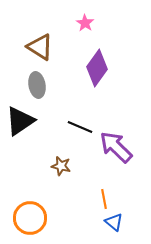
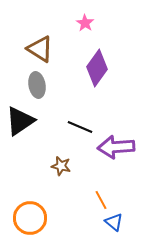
brown triangle: moved 2 px down
purple arrow: rotated 48 degrees counterclockwise
orange line: moved 3 px left, 1 px down; rotated 18 degrees counterclockwise
